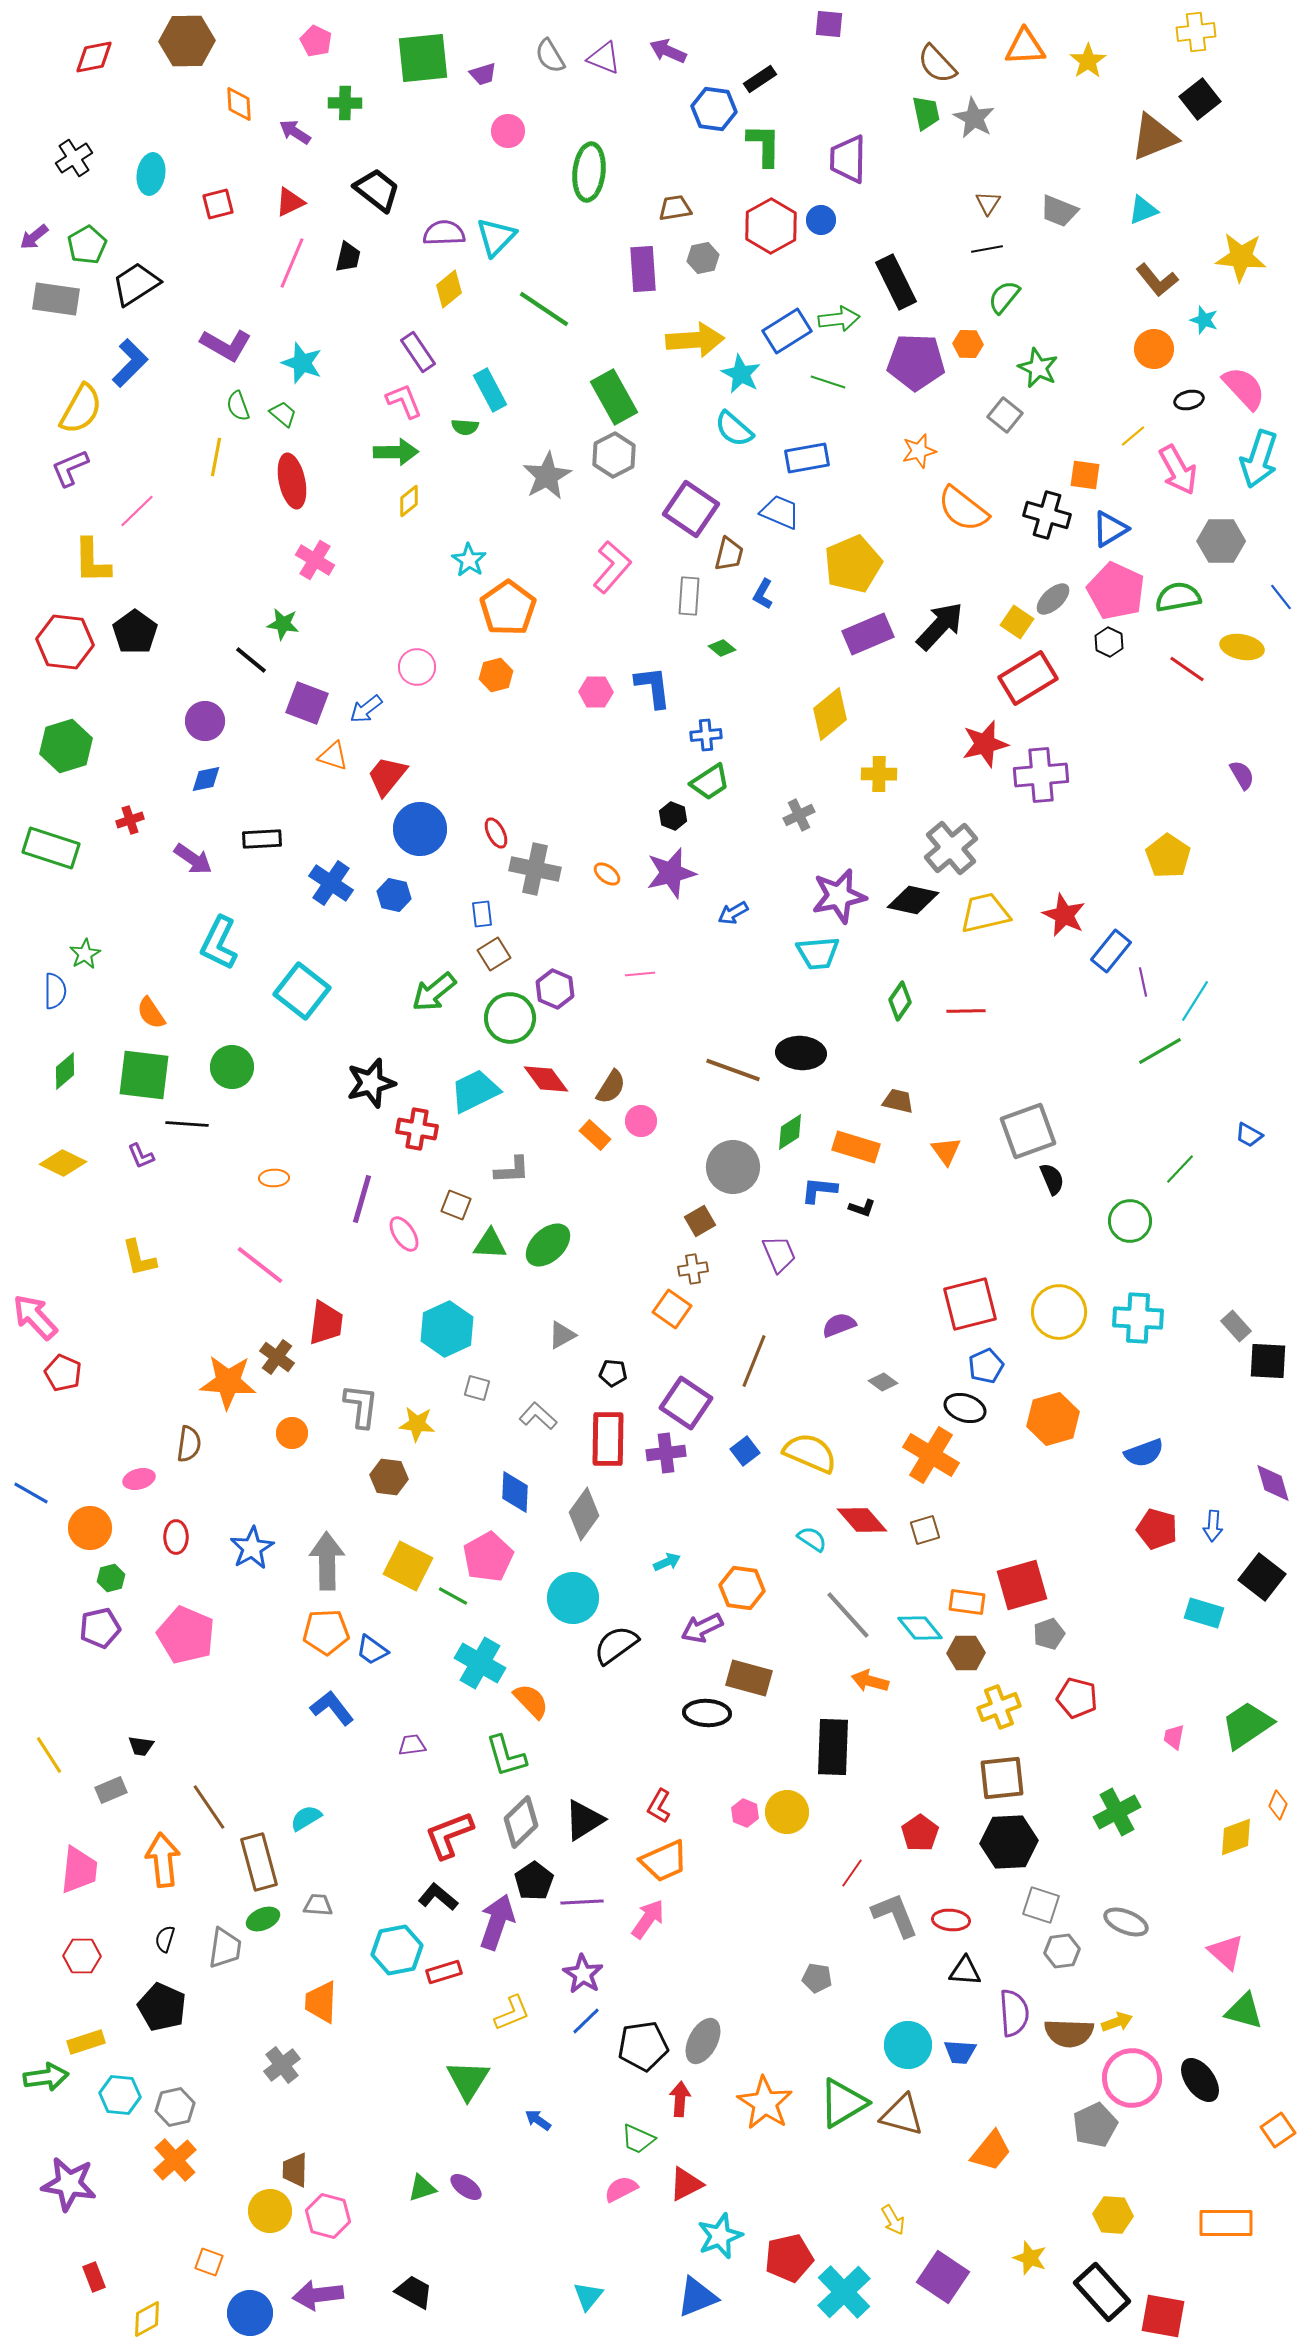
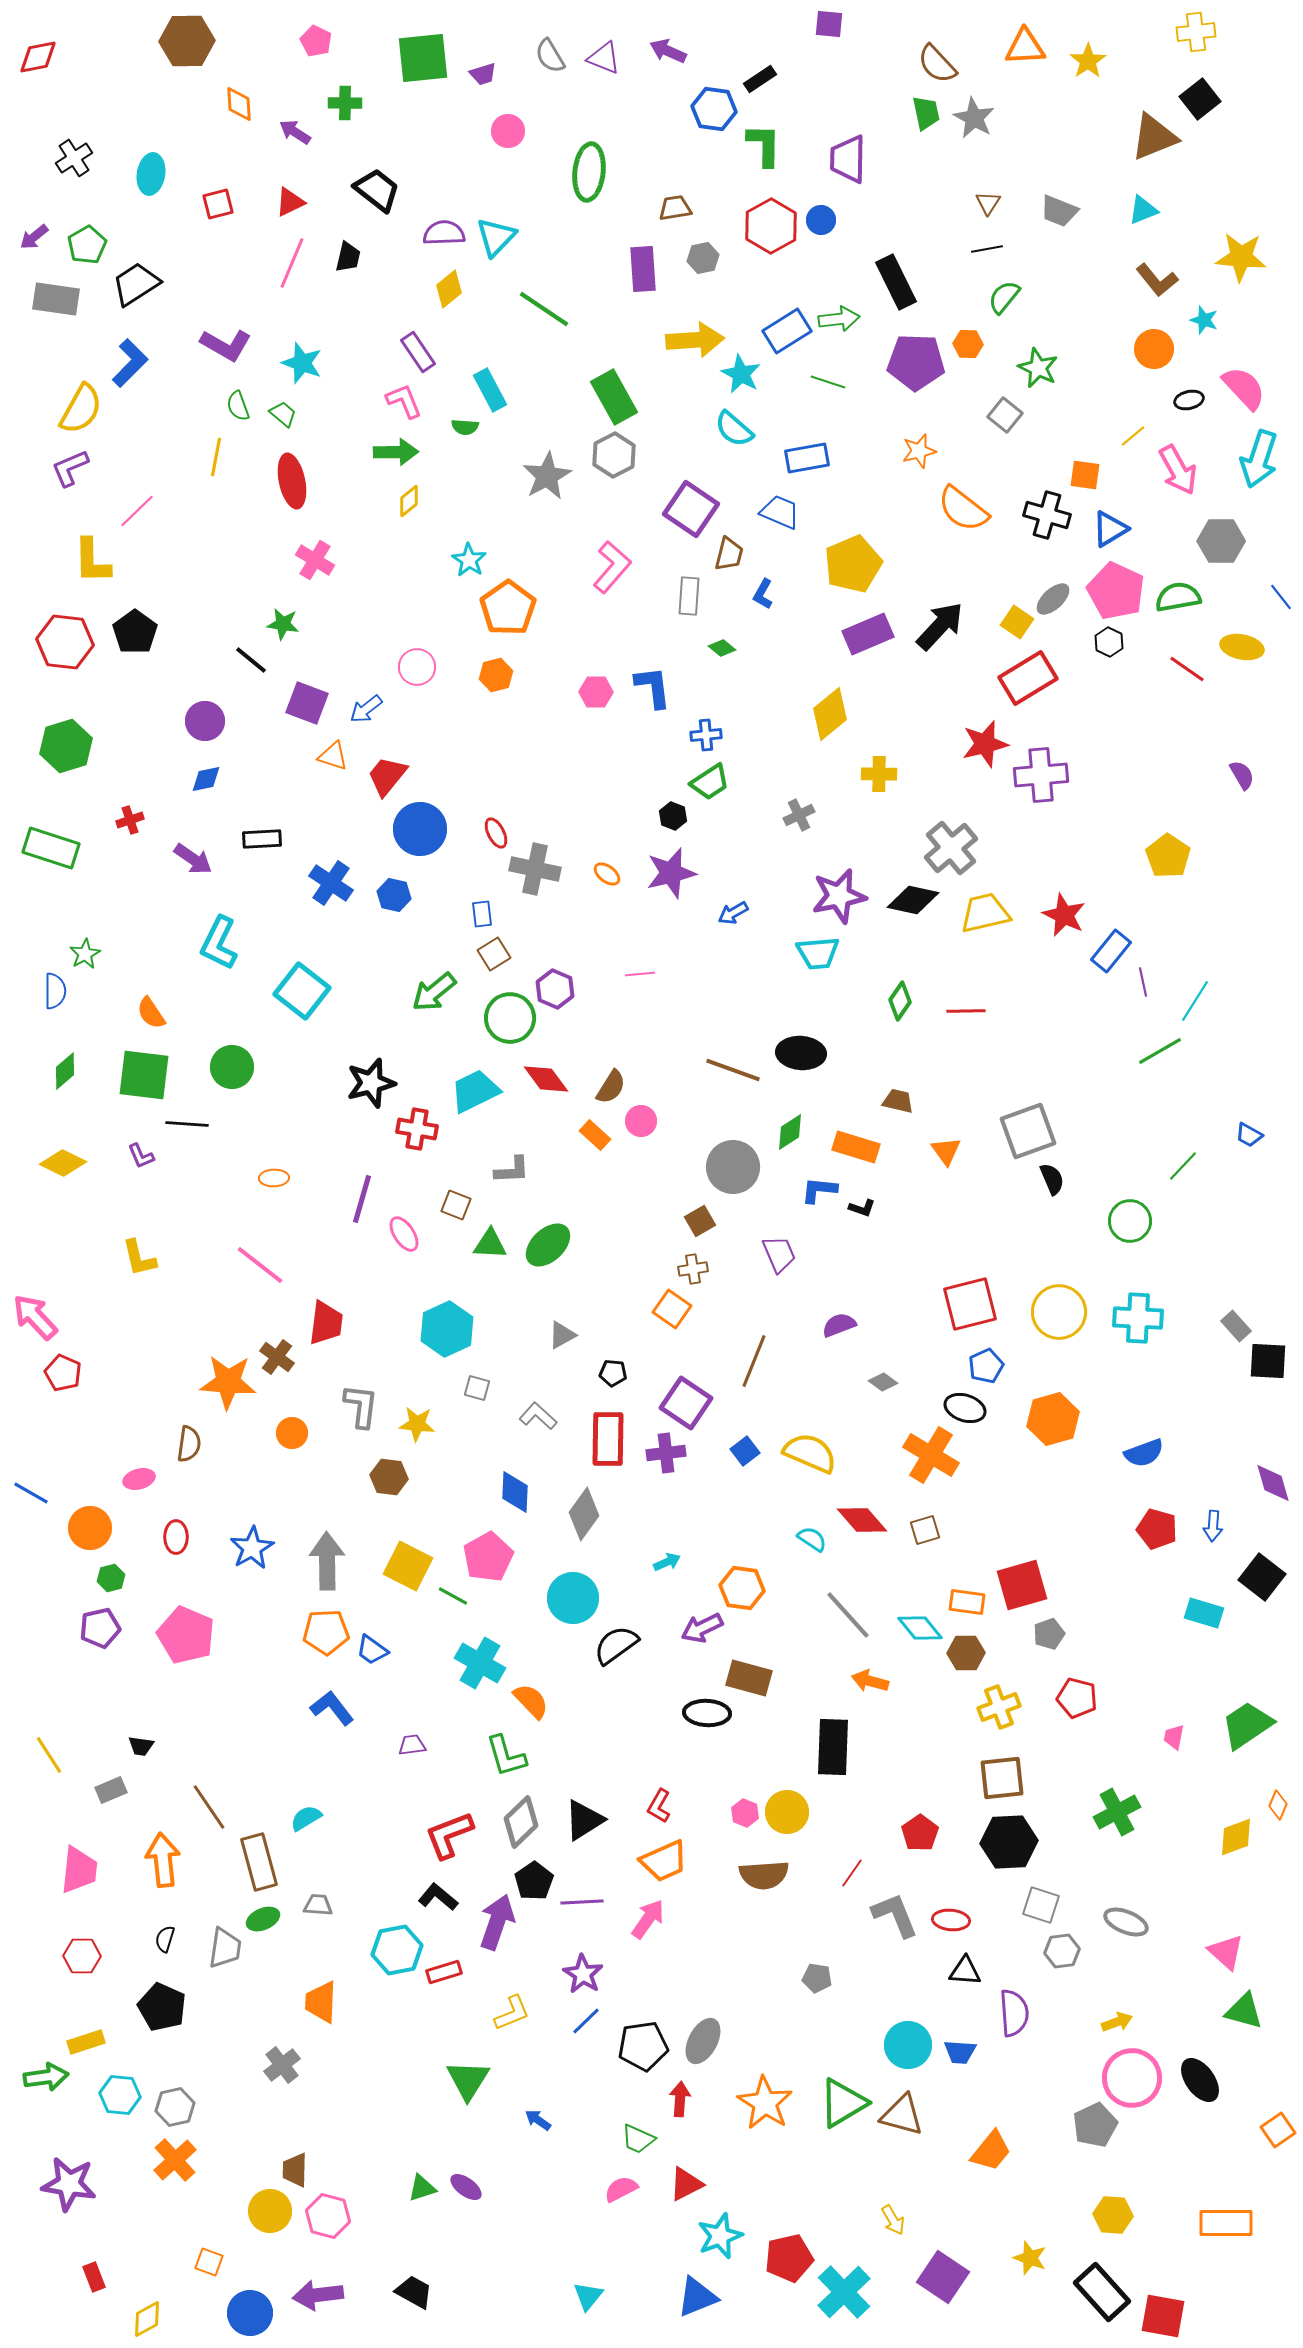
red diamond at (94, 57): moved 56 px left
green line at (1180, 1169): moved 3 px right, 3 px up
brown semicircle at (1069, 2033): moved 305 px left, 158 px up; rotated 6 degrees counterclockwise
